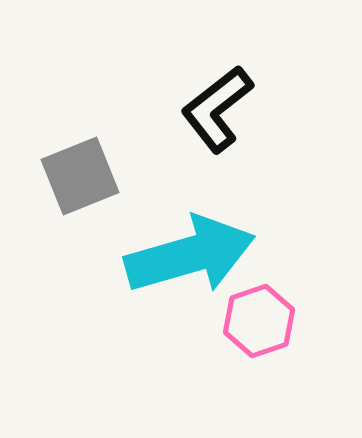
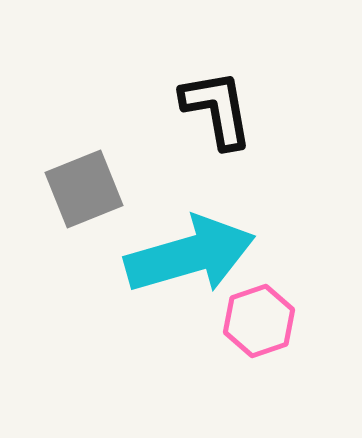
black L-shape: rotated 118 degrees clockwise
gray square: moved 4 px right, 13 px down
